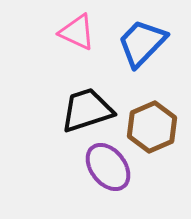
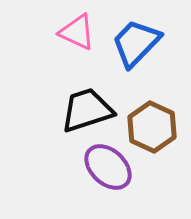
blue trapezoid: moved 6 px left
brown hexagon: rotated 12 degrees counterclockwise
purple ellipse: rotated 9 degrees counterclockwise
